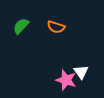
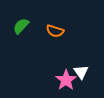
orange semicircle: moved 1 px left, 4 px down
pink star: rotated 20 degrees clockwise
